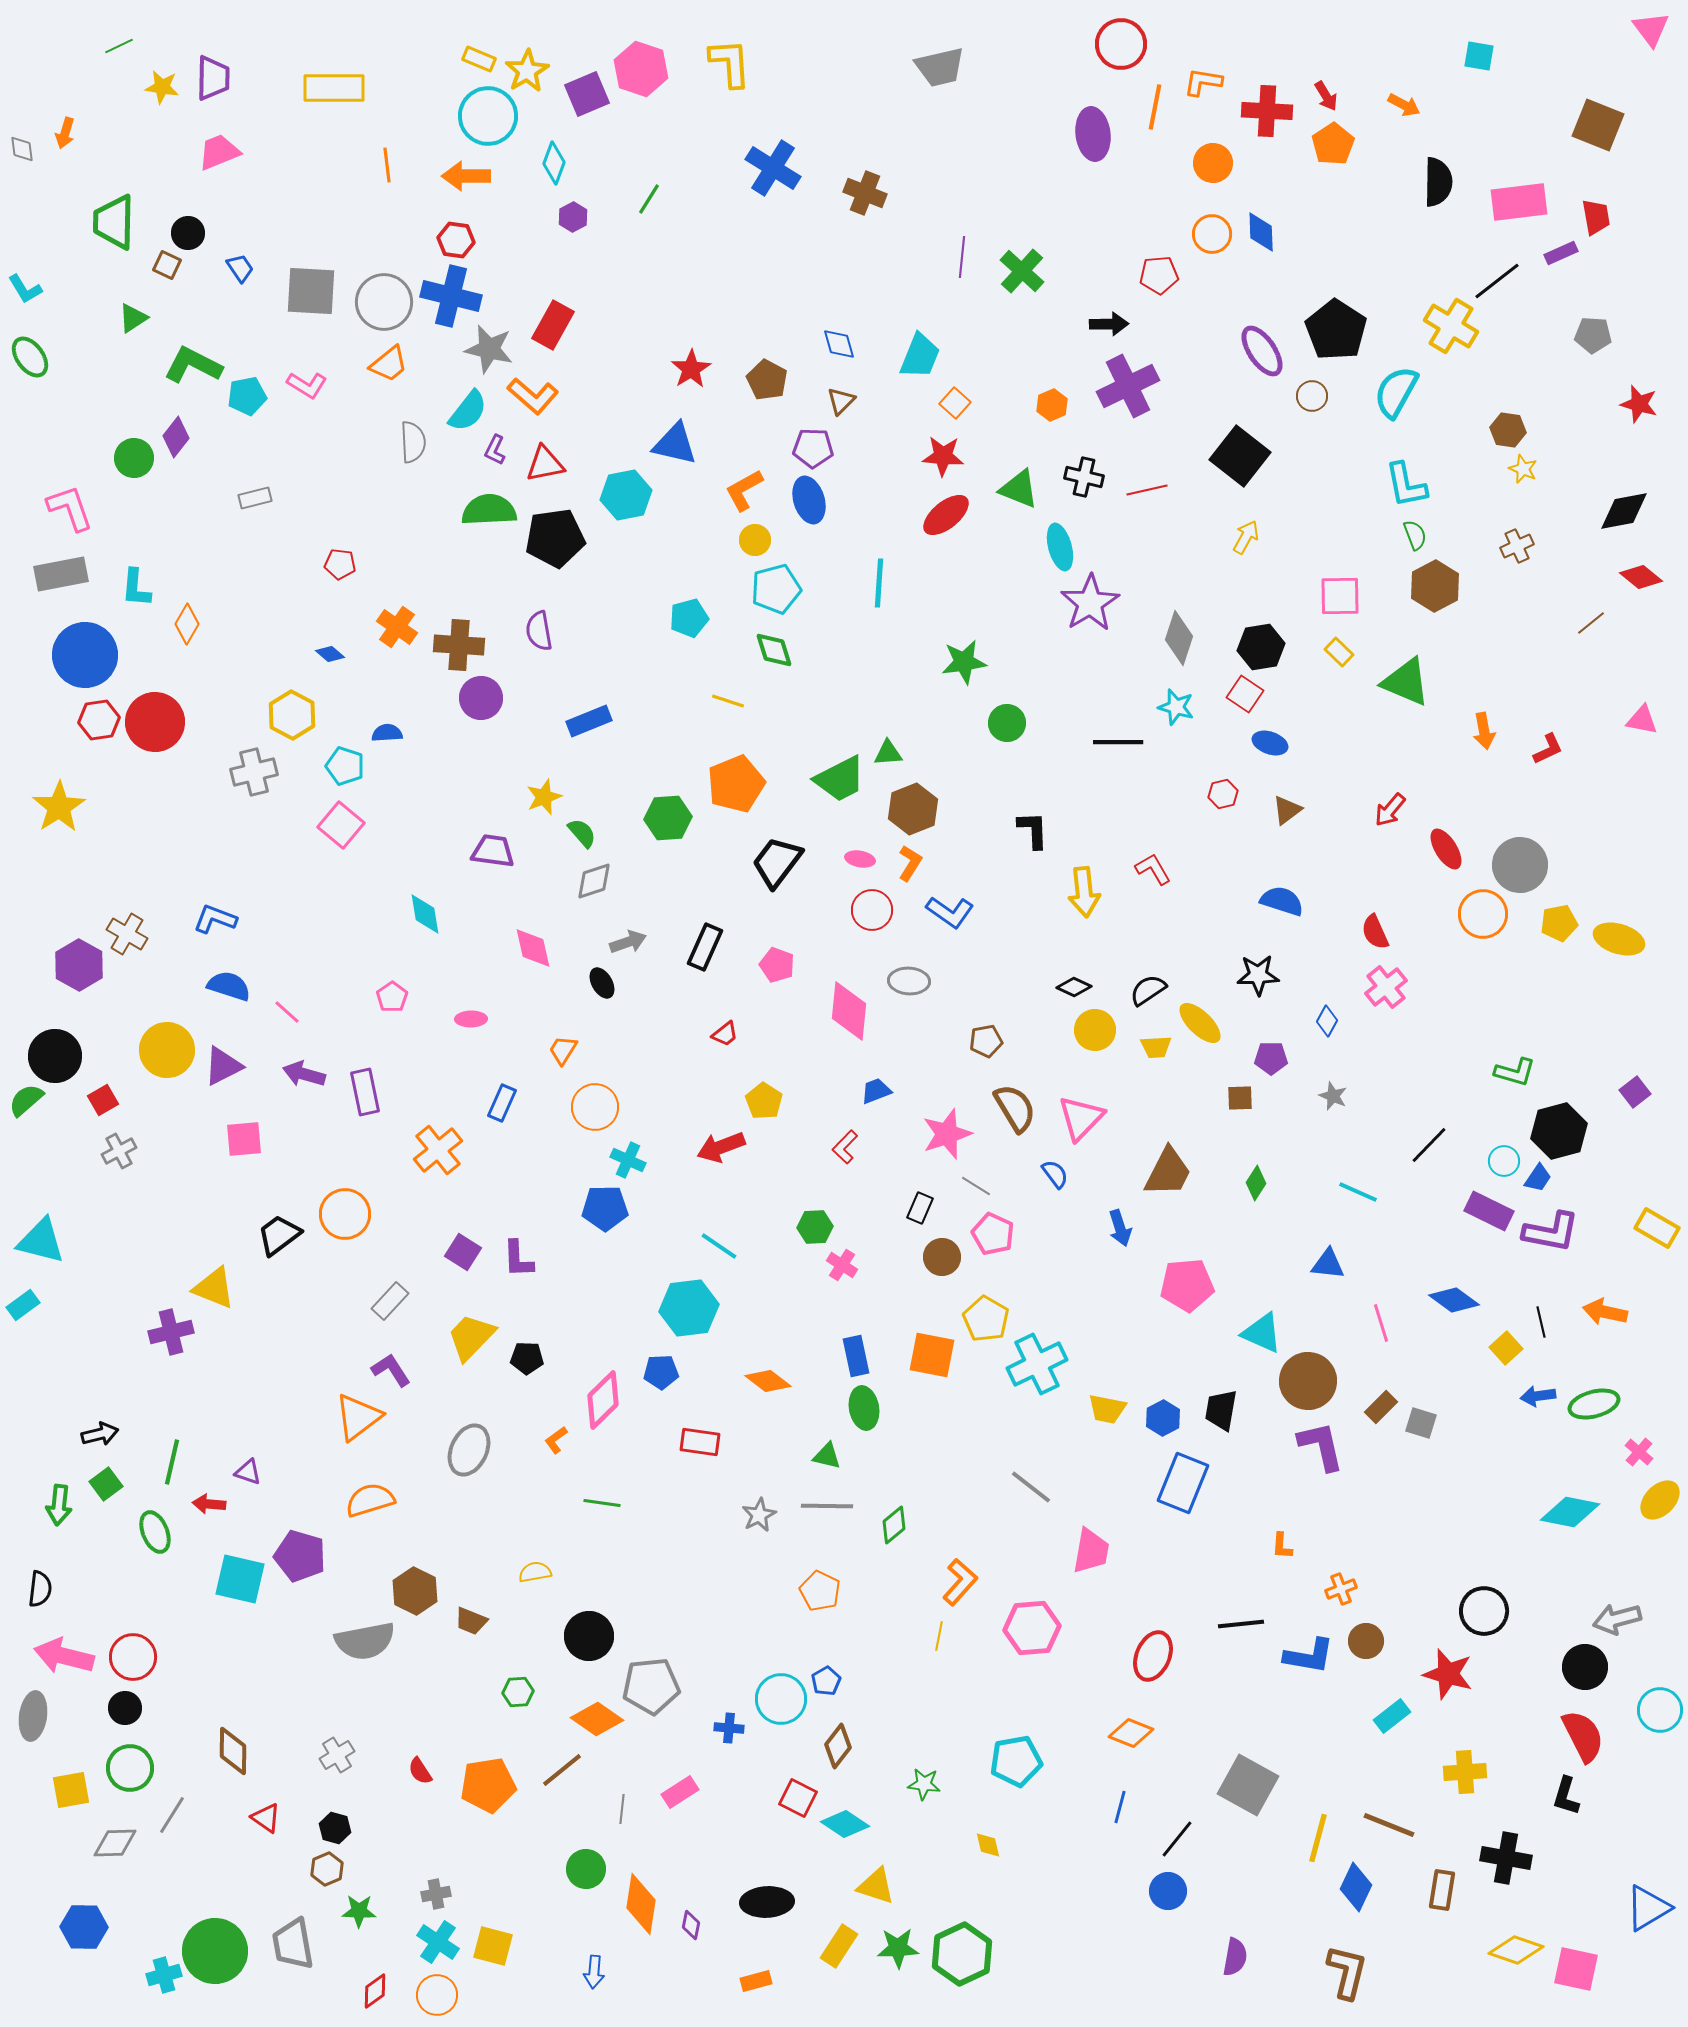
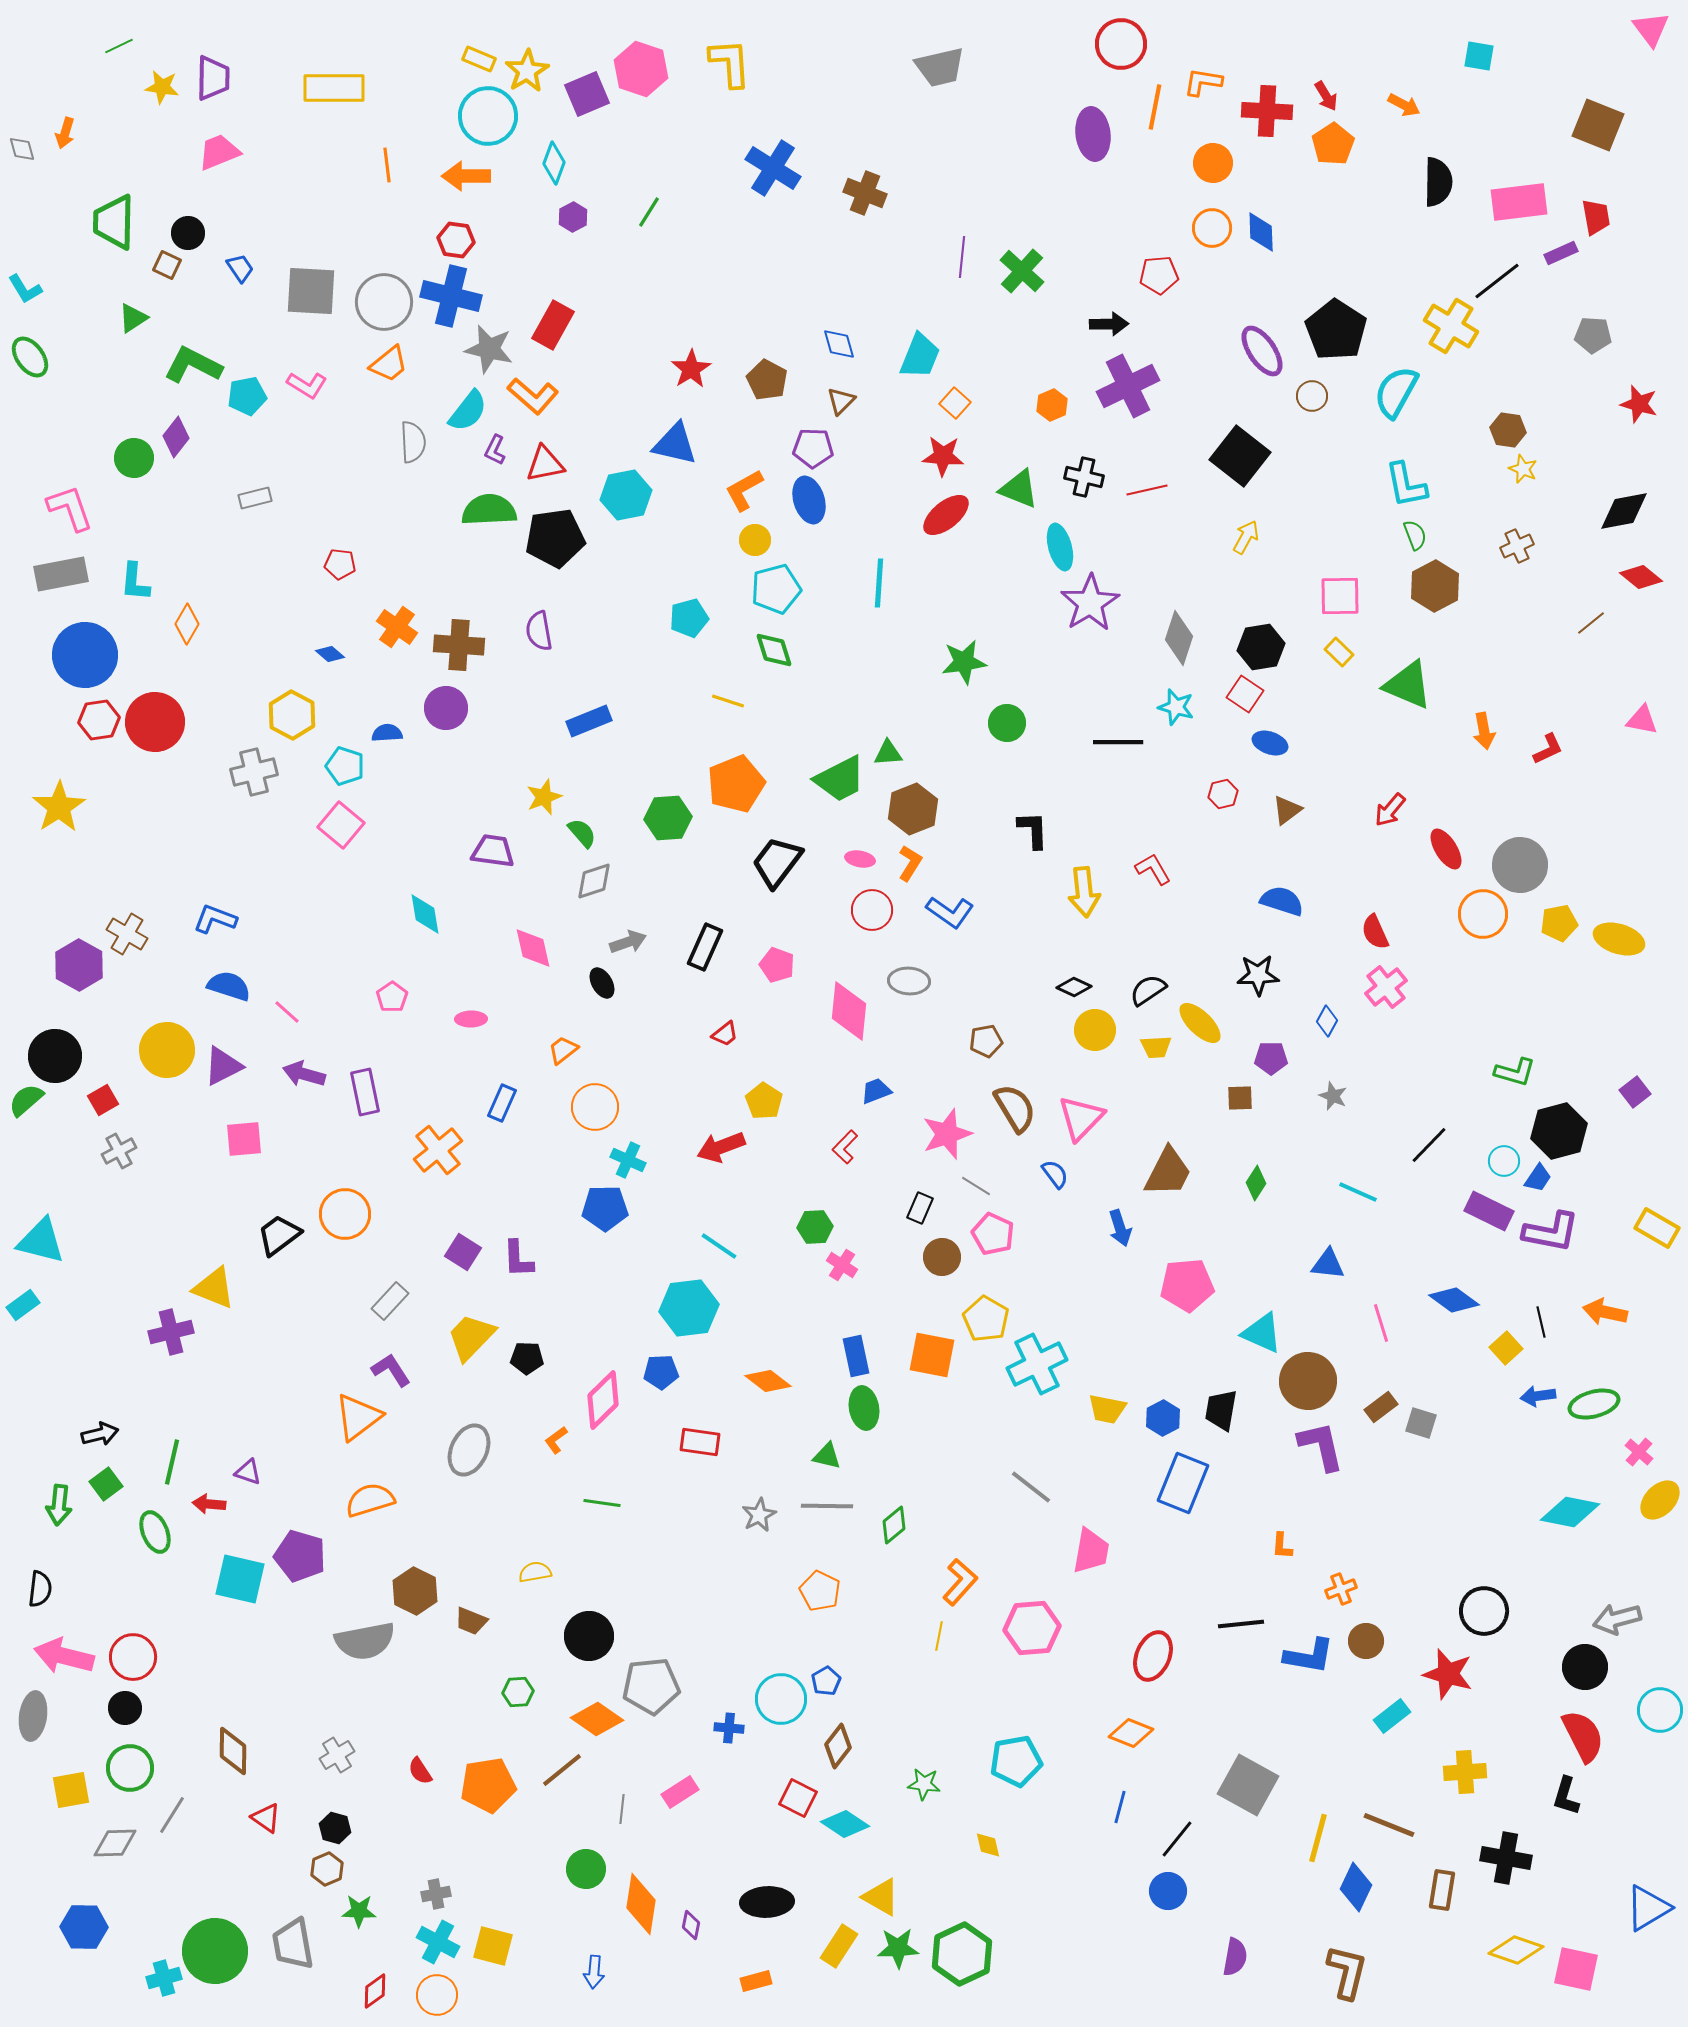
gray diamond at (22, 149): rotated 8 degrees counterclockwise
green line at (649, 199): moved 13 px down
orange circle at (1212, 234): moved 6 px up
cyan L-shape at (136, 588): moved 1 px left, 6 px up
green triangle at (1406, 682): moved 2 px right, 3 px down
purple circle at (481, 698): moved 35 px left, 10 px down
orange trapezoid at (563, 1050): rotated 20 degrees clockwise
brown rectangle at (1381, 1407): rotated 8 degrees clockwise
yellow triangle at (876, 1886): moved 5 px right, 11 px down; rotated 12 degrees clockwise
cyan cross at (438, 1942): rotated 6 degrees counterclockwise
cyan cross at (164, 1975): moved 3 px down
